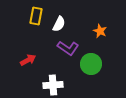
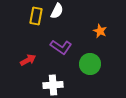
white semicircle: moved 2 px left, 13 px up
purple L-shape: moved 7 px left, 1 px up
green circle: moved 1 px left
